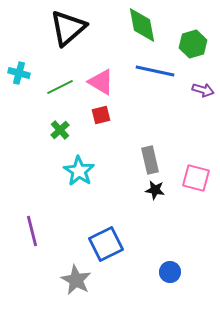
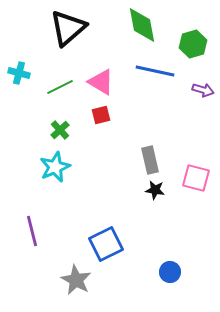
cyan star: moved 24 px left, 4 px up; rotated 16 degrees clockwise
